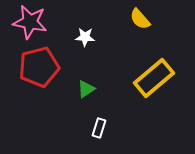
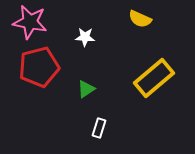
yellow semicircle: rotated 25 degrees counterclockwise
